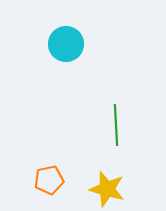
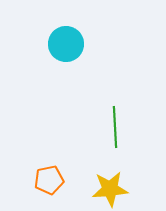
green line: moved 1 px left, 2 px down
yellow star: moved 3 px right; rotated 21 degrees counterclockwise
